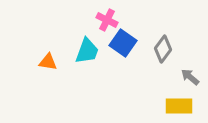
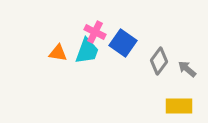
pink cross: moved 12 px left, 12 px down
gray diamond: moved 4 px left, 12 px down
orange triangle: moved 10 px right, 9 px up
gray arrow: moved 3 px left, 8 px up
